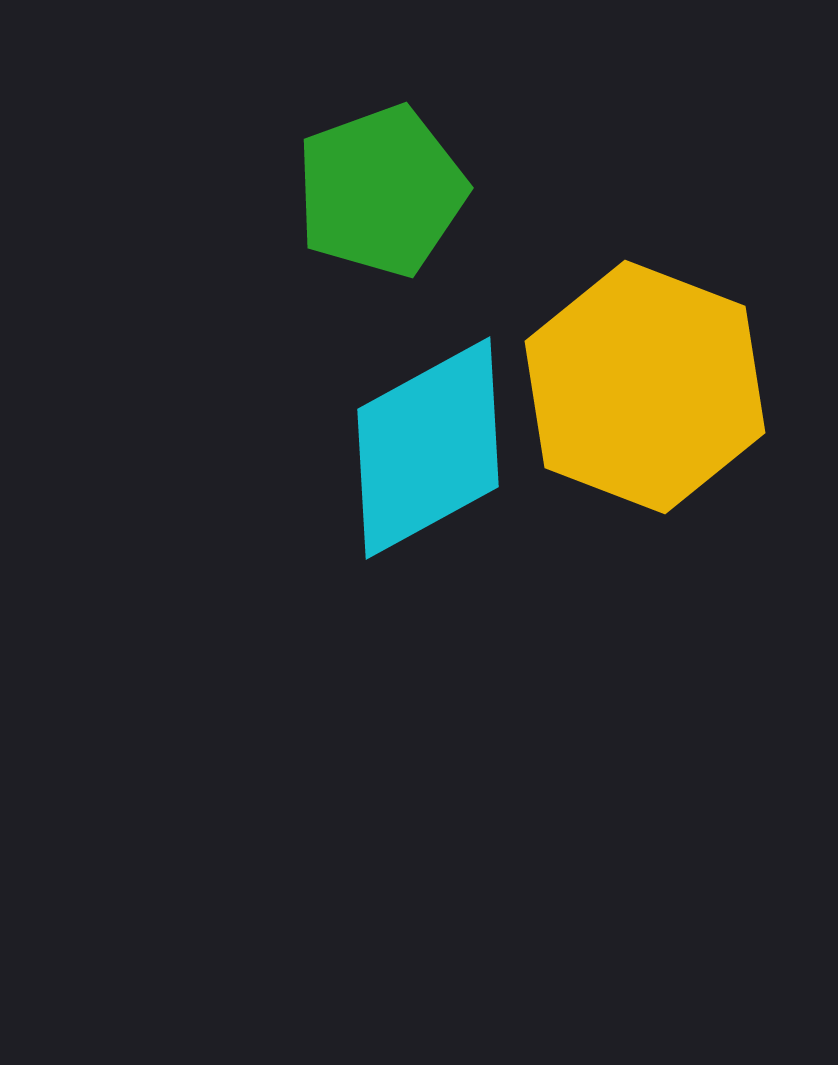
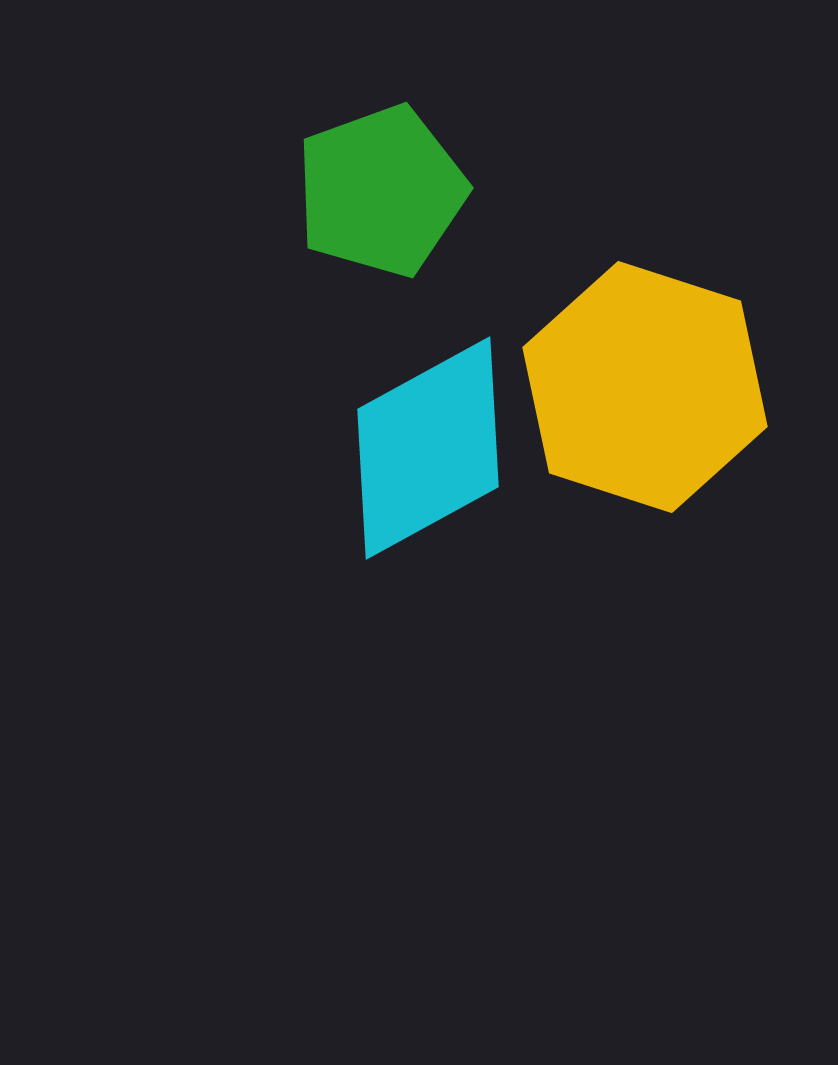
yellow hexagon: rotated 3 degrees counterclockwise
